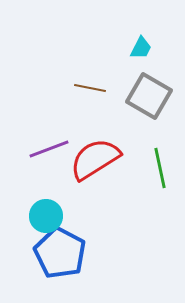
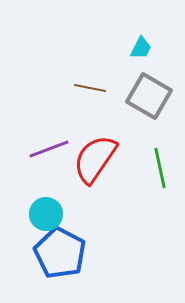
red semicircle: rotated 24 degrees counterclockwise
cyan circle: moved 2 px up
